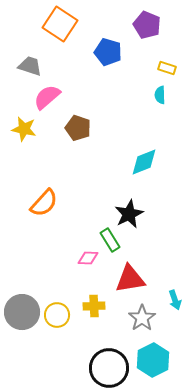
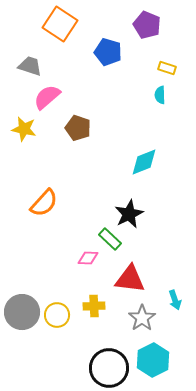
green rectangle: moved 1 px up; rotated 15 degrees counterclockwise
red triangle: rotated 16 degrees clockwise
